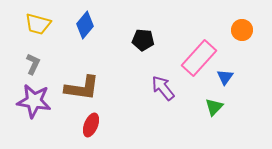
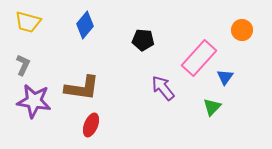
yellow trapezoid: moved 10 px left, 2 px up
gray L-shape: moved 10 px left, 1 px down
green triangle: moved 2 px left
